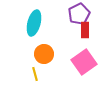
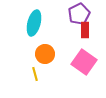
orange circle: moved 1 px right
pink square: rotated 20 degrees counterclockwise
